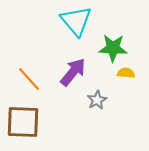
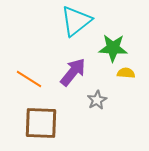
cyan triangle: rotated 32 degrees clockwise
orange line: rotated 16 degrees counterclockwise
brown square: moved 18 px right, 1 px down
